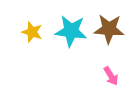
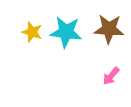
cyan star: moved 5 px left, 1 px down
pink arrow: rotated 72 degrees clockwise
